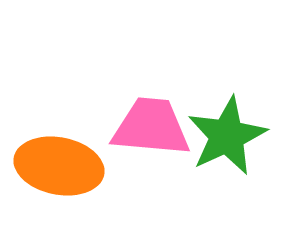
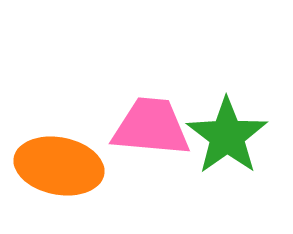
green star: rotated 10 degrees counterclockwise
